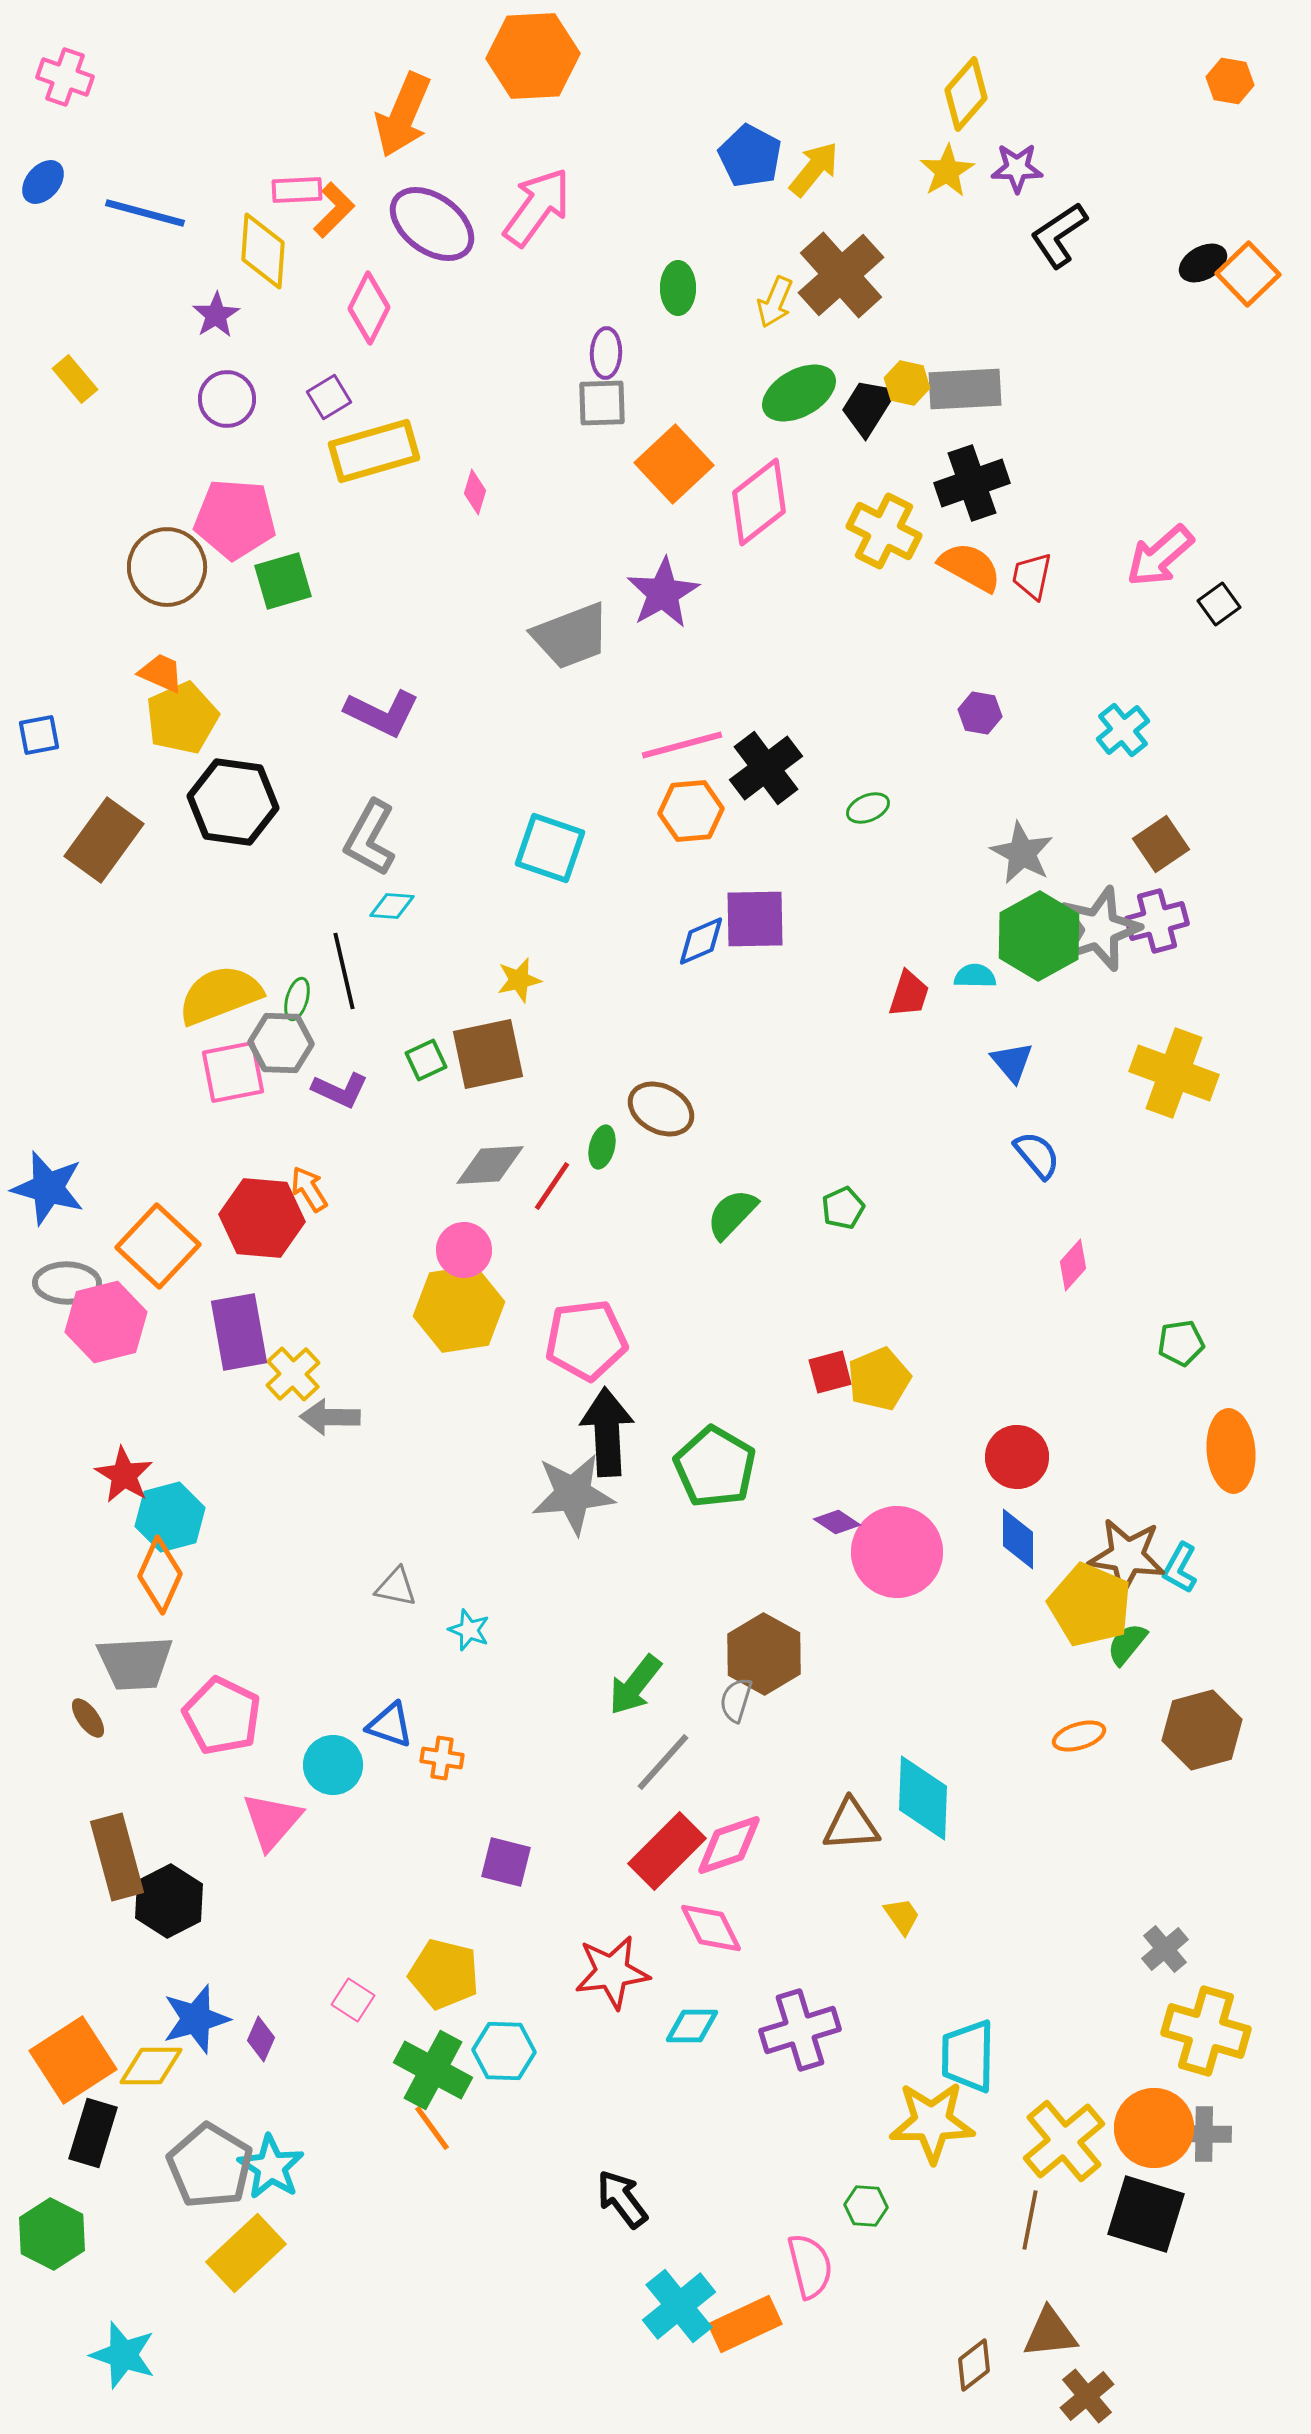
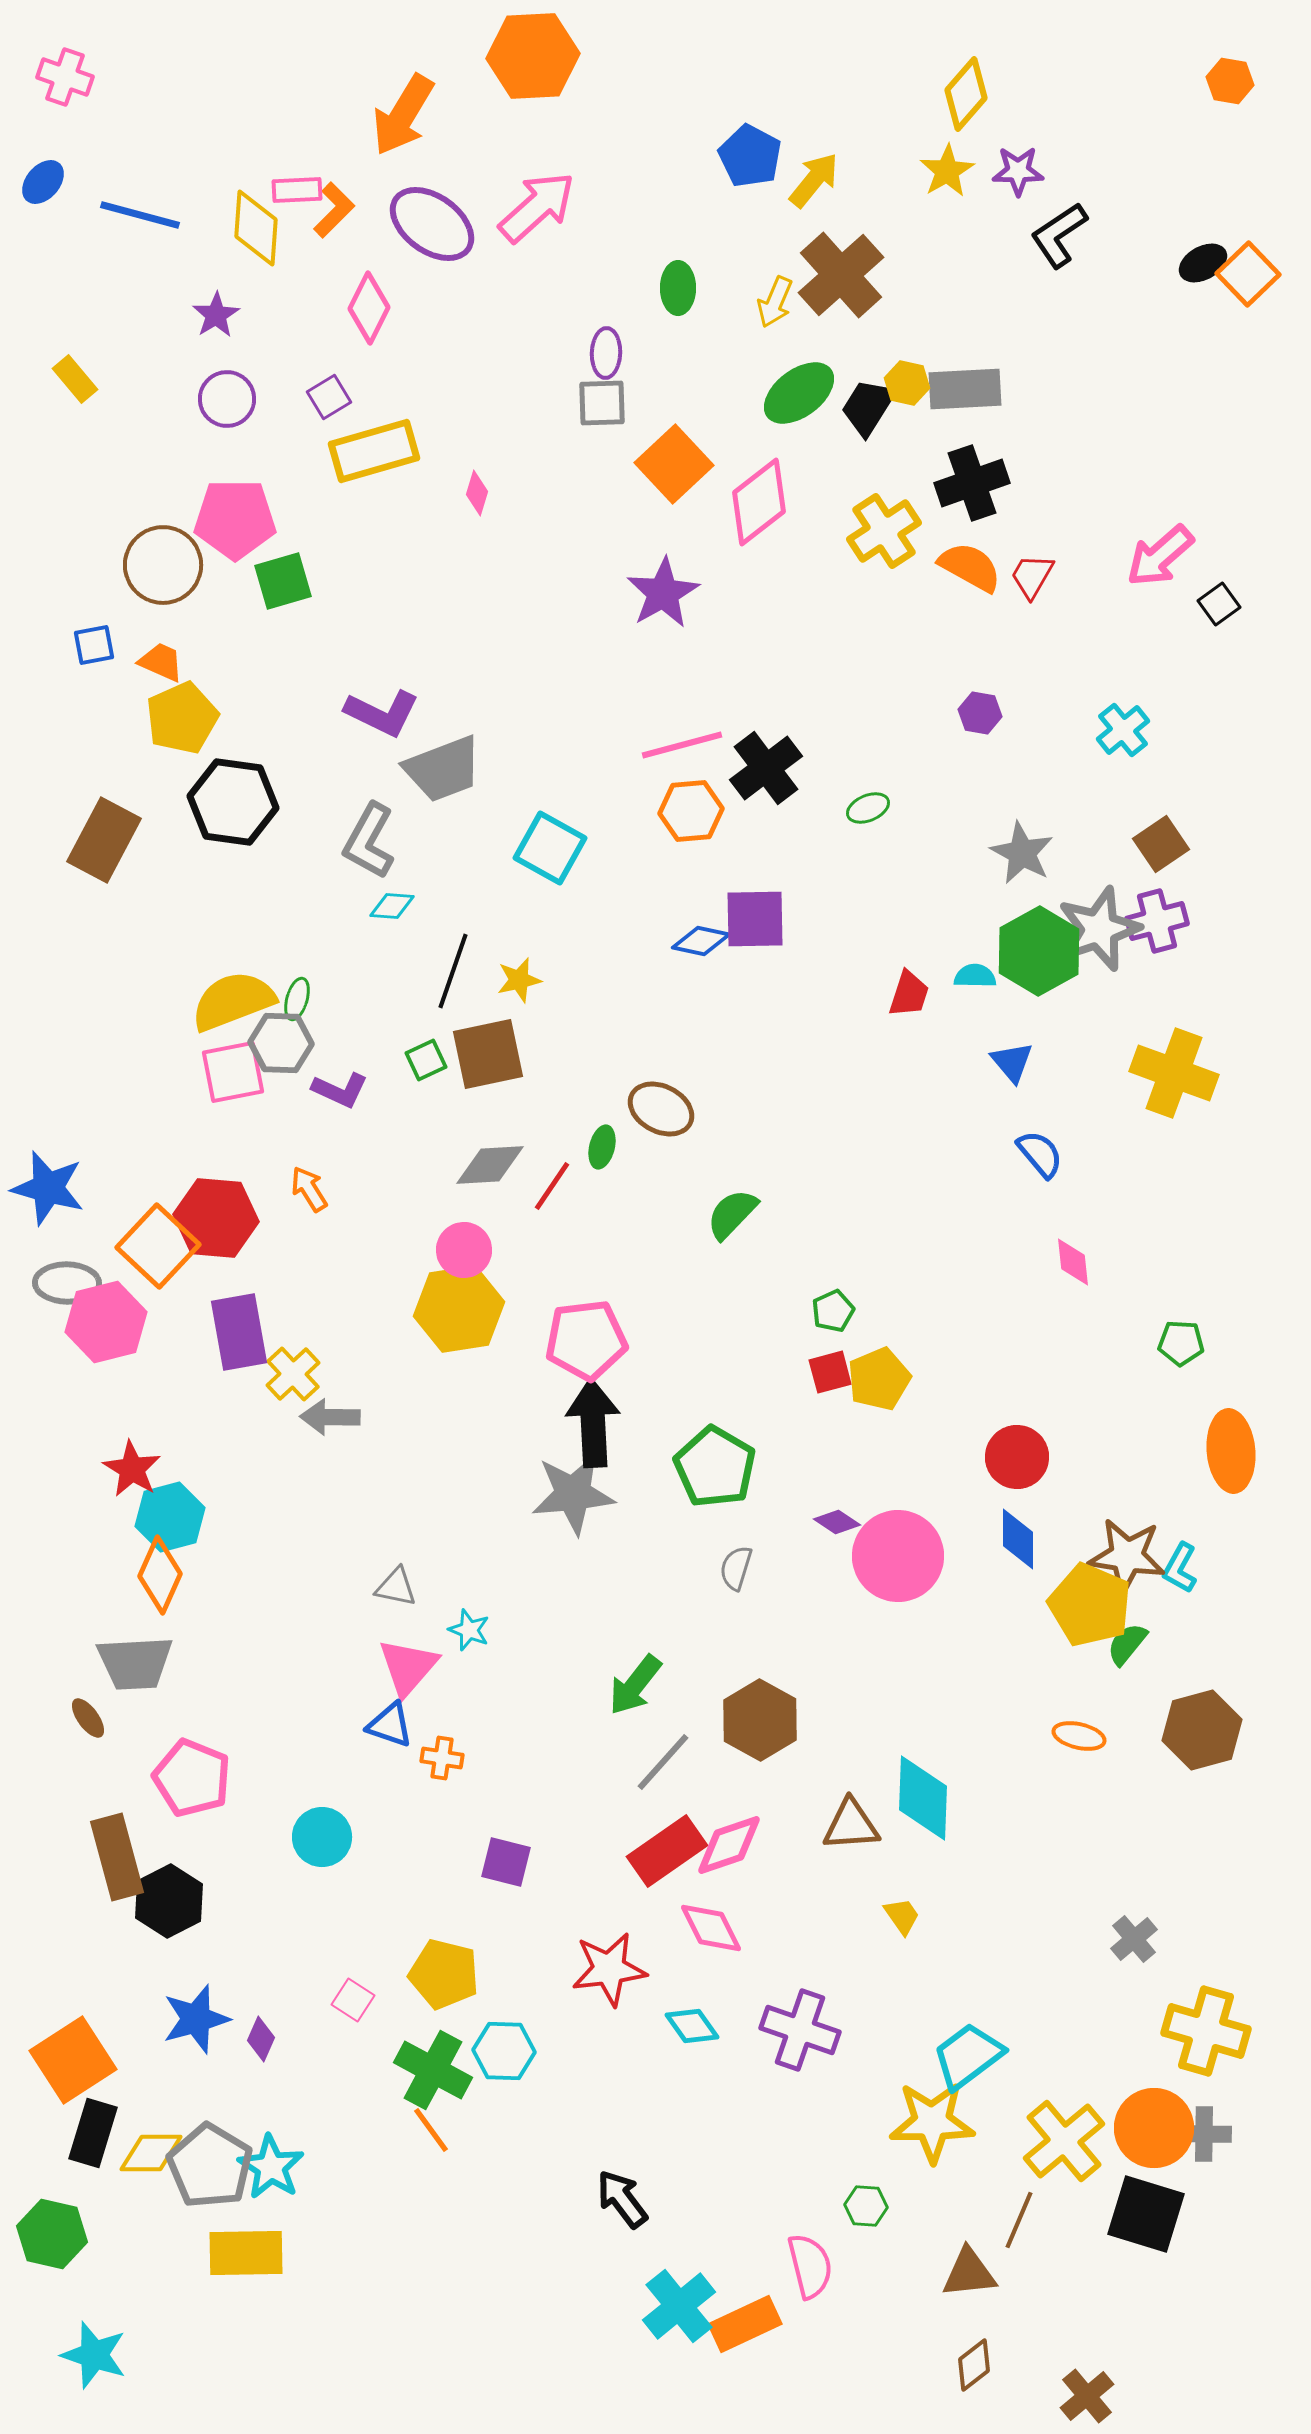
orange arrow at (403, 115): rotated 8 degrees clockwise
purple star at (1017, 168): moved 1 px right, 3 px down
yellow arrow at (814, 169): moved 11 px down
pink arrow at (537, 207): rotated 12 degrees clockwise
blue line at (145, 213): moved 5 px left, 2 px down
yellow diamond at (263, 251): moved 7 px left, 23 px up
green ellipse at (799, 393): rotated 8 degrees counterclockwise
pink diamond at (475, 492): moved 2 px right, 1 px down
pink pentagon at (235, 519): rotated 4 degrees counterclockwise
yellow cross at (884, 531): rotated 30 degrees clockwise
brown circle at (167, 567): moved 4 px left, 2 px up
red trapezoid at (1032, 576): rotated 18 degrees clockwise
gray trapezoid at (571, 636): moved 128 px left, 133 px down
orange trapezoid at (161, 673): moved 11 px up
blue square at (39, 735): moved 55 px right, 90 px up
gray L-shape at (370, 838): moved 1 px left, 3 px down
brown rectangle at (104, 840): rotated 8 degrees counterclockwise
cyan square at (550, 848): rotated 10 degrees clockwise
green hexagon at (1039, 936): moved 15 px down
blue diamond at (701, 941): rotated 36 degrees clockwise
black line at (344, 971): moved 109 px right; rotated 32 degrees clockwise
yellow semicircle at (220, 995): moved 13 px right, 6 px down
blue semicircle at (1037, 1155): moved 3 px right, 1 px up
green pentagon at (843, 1208): moved 10 px left, 103 px down
red hexagon at (262, 1218): moved 46 px left
pink diamond at (1073, 1265): moved 3 px up; rotated 48 degrees counterclockwise
green pentagon at (1181, 1343): rotated 12 degrees clockwise
black arrow at (607, 1432): moved 14 px left, 9 px up
red star at (124, 1475): moved 8 px right, 6 px up
pink circle at (897, 1552): moved 1 px right, 4 px down
brown hexagon at (764, 1654): moved 4 px left, 66 px down
gray semicircle at (736, 1700): moved 132 px up
pink pentagon at (222, 1716): moved 30 px left, 62 px down; rotated 4 degrees counterclockwise
orange ellipse at (1079, 1736): rotated 30 degrees clockwise
cyan circle at (333, 1765): moved 11 px left, 72 px down
pink triangle at (272, 1821): moved 136 px right, 154 px up
red rectangle at (667, 1851): rotated 10 degrees clockwise
gray cross at (1165, 1949): moved 31 px left, 10 px up
red star at (612, 1972): moved 3 px left, 3 px up
cyan diamond at (692, 2026): rotated 54 degrees clockwise
purple cross at (800, 2030): rotated 36 degrees clockwise
cyan trapezoid at (968, 2056): rotated 52 degrees clockwise
yellow diamond at (151, 2066): moved 87 px down
orange line at (432, 2128): moved 1 px left, 2 px down
brown line at (1030, 2220): moved 11 px left; rotated 12 degrees clockwise
green hexagon at (52, 2234): rotated 14 degrees counterclockwise
yellow rectangle at (246, 2253): rotated 42 degrees clockwise
brown triangle at (1050, 2333): moved 81 px left, 60 px up
cyan star at (123, 2355): moved 29 px left
